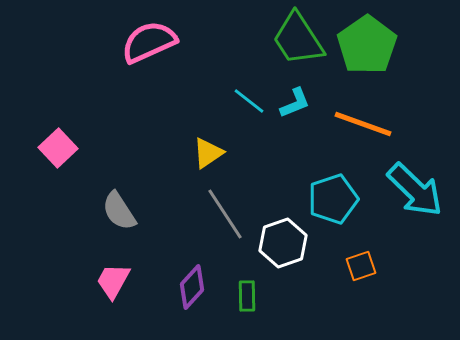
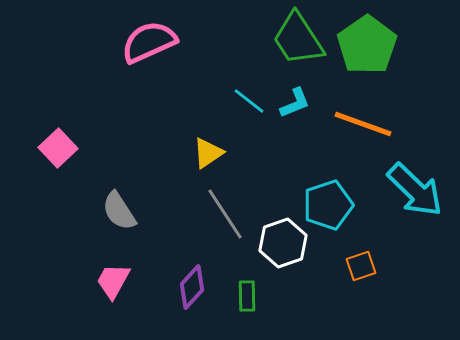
cyan pentagon: moved 5 px left, 6 px down
